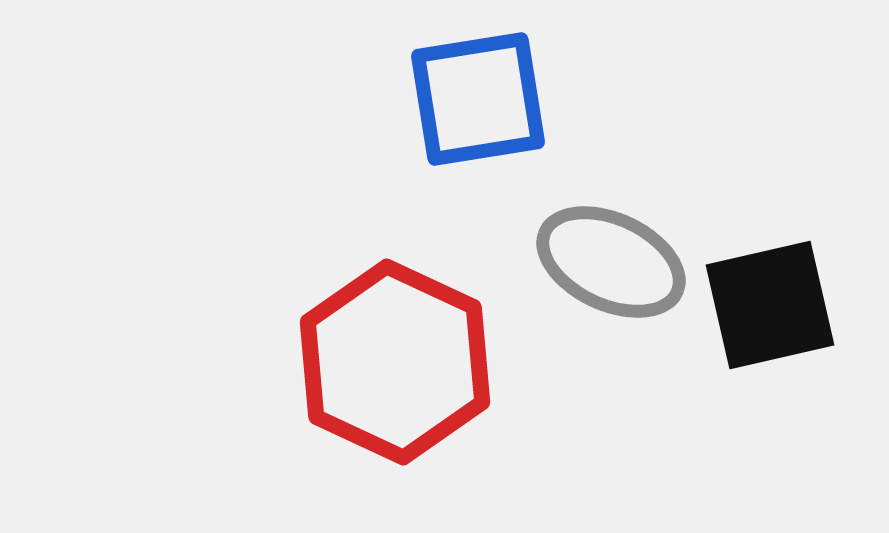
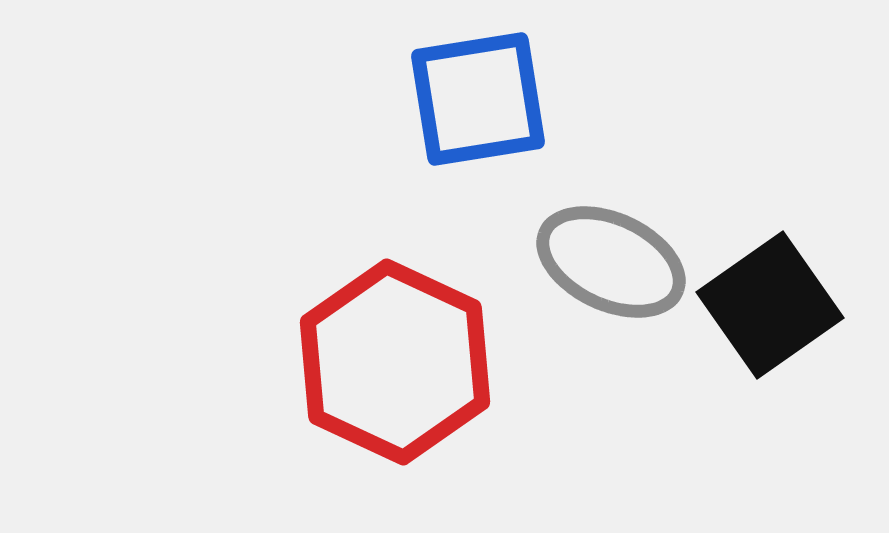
black square: rotated 22 degrees counterclockwise
